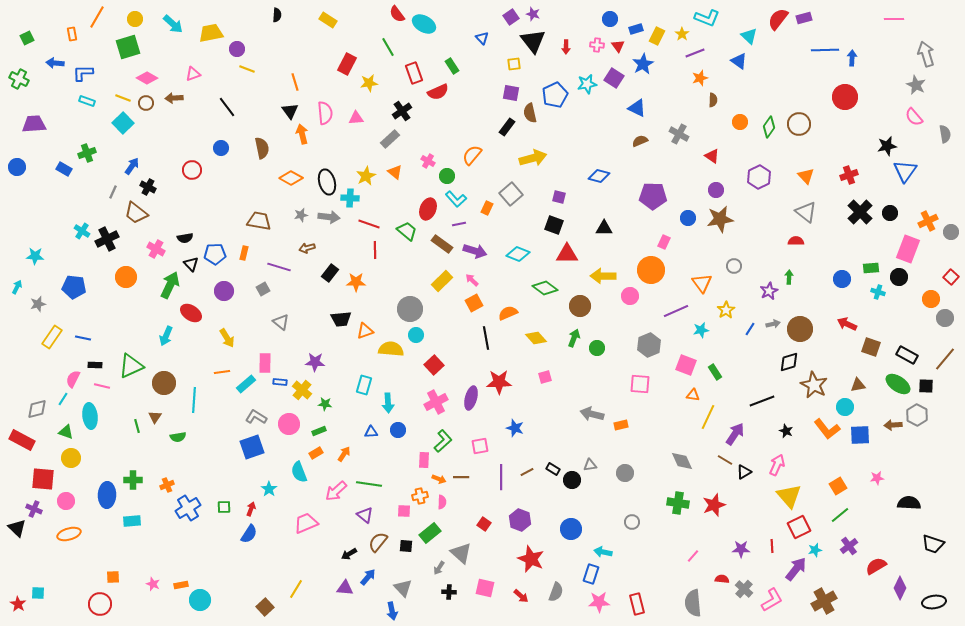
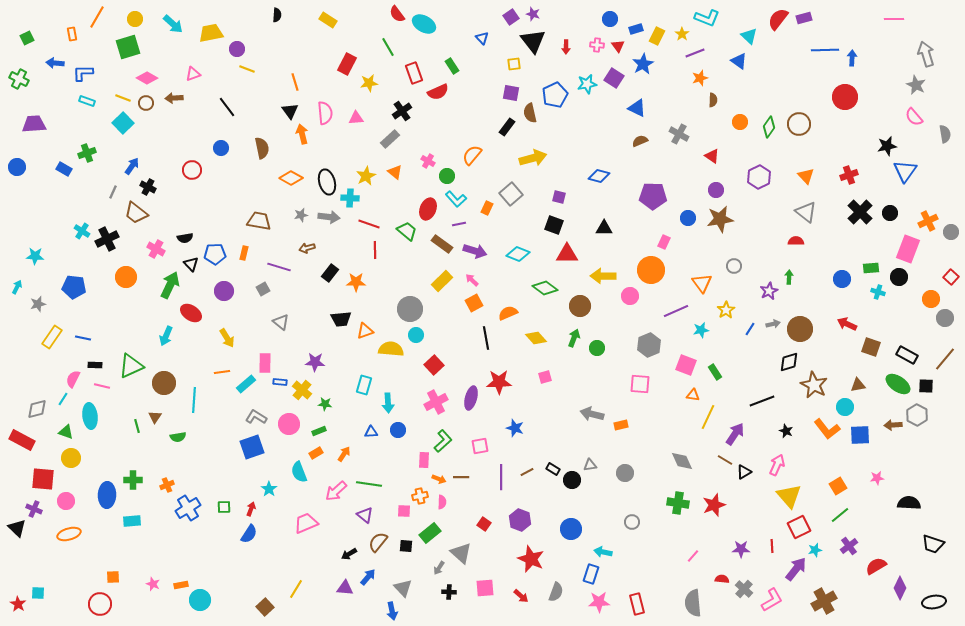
pink square at (485, 588): rotated 18 degrees counterclockwise
